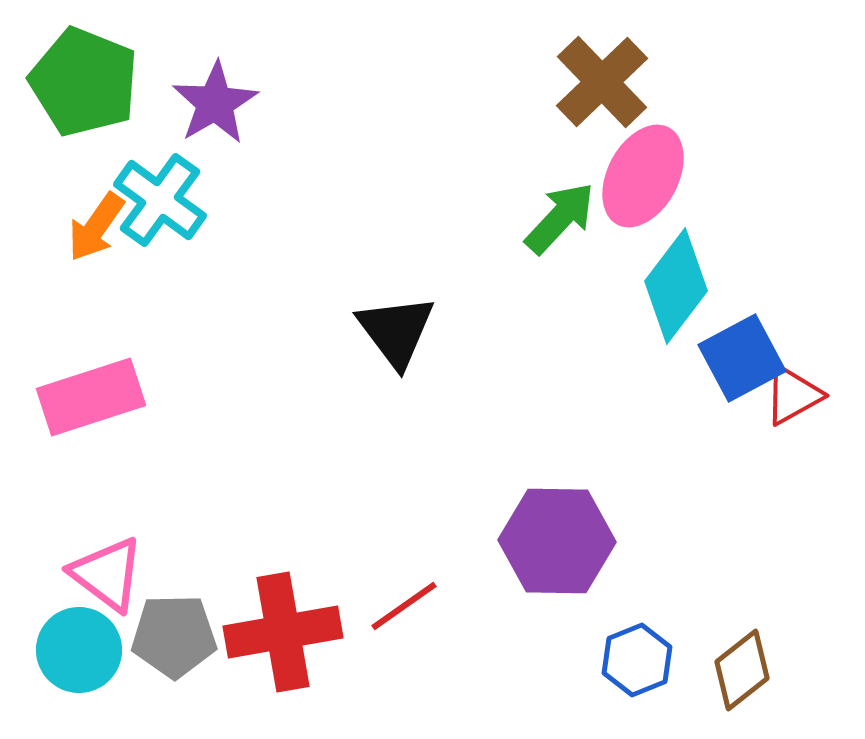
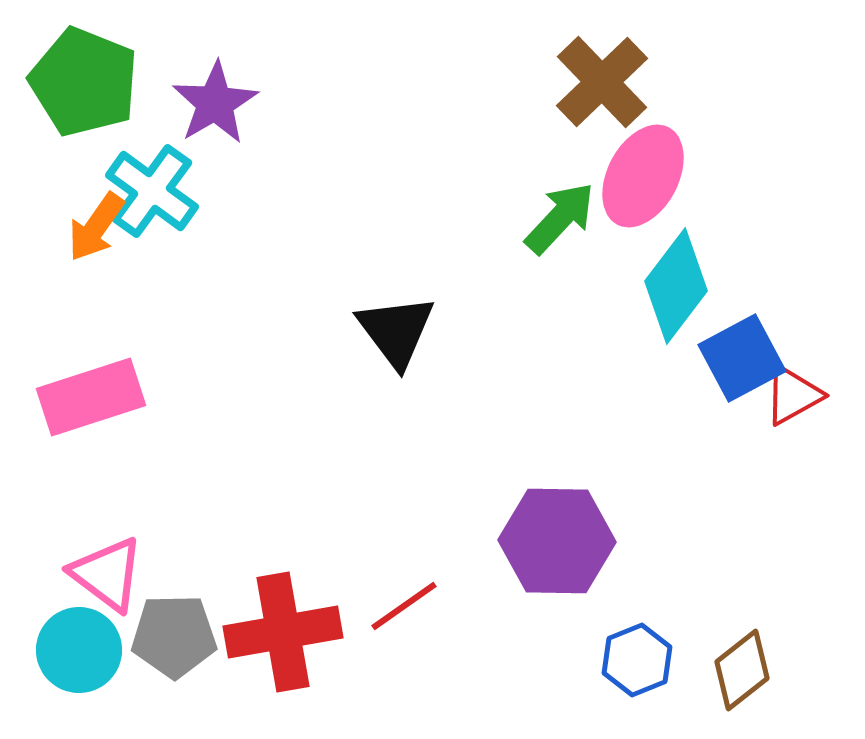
cyan cross: moved 8 px left, 9 px up
